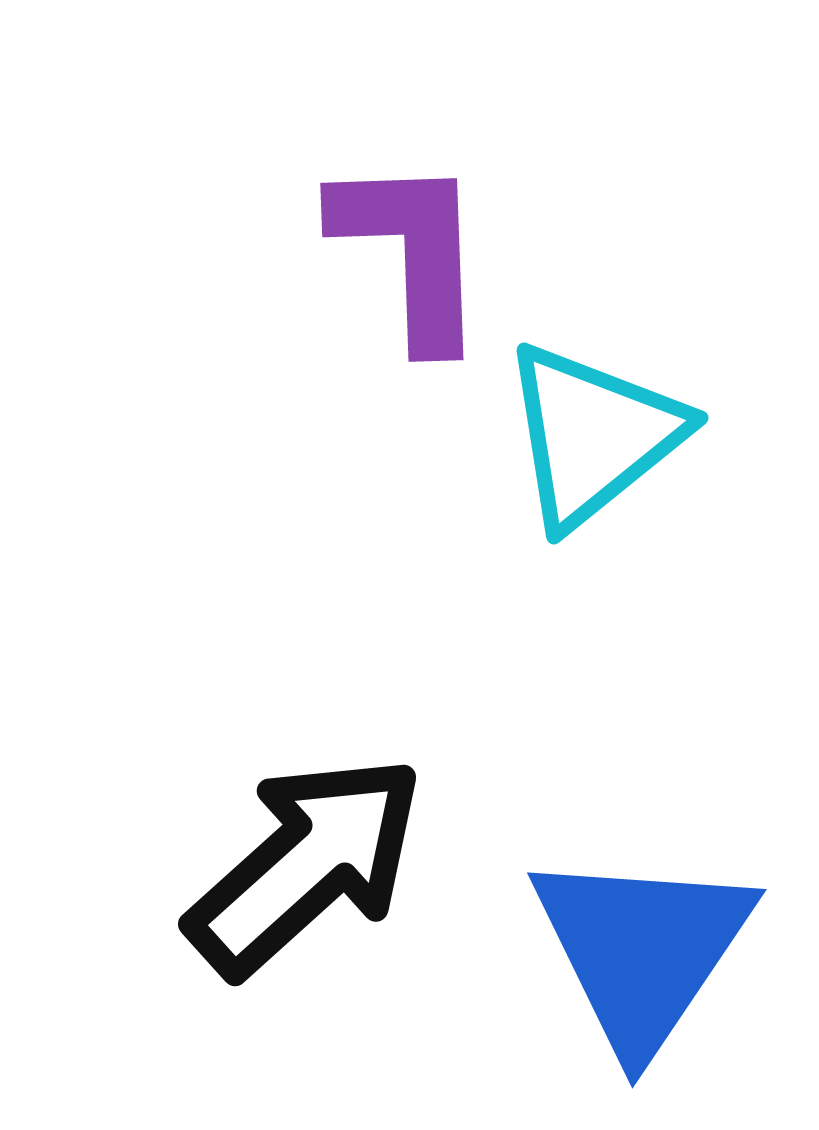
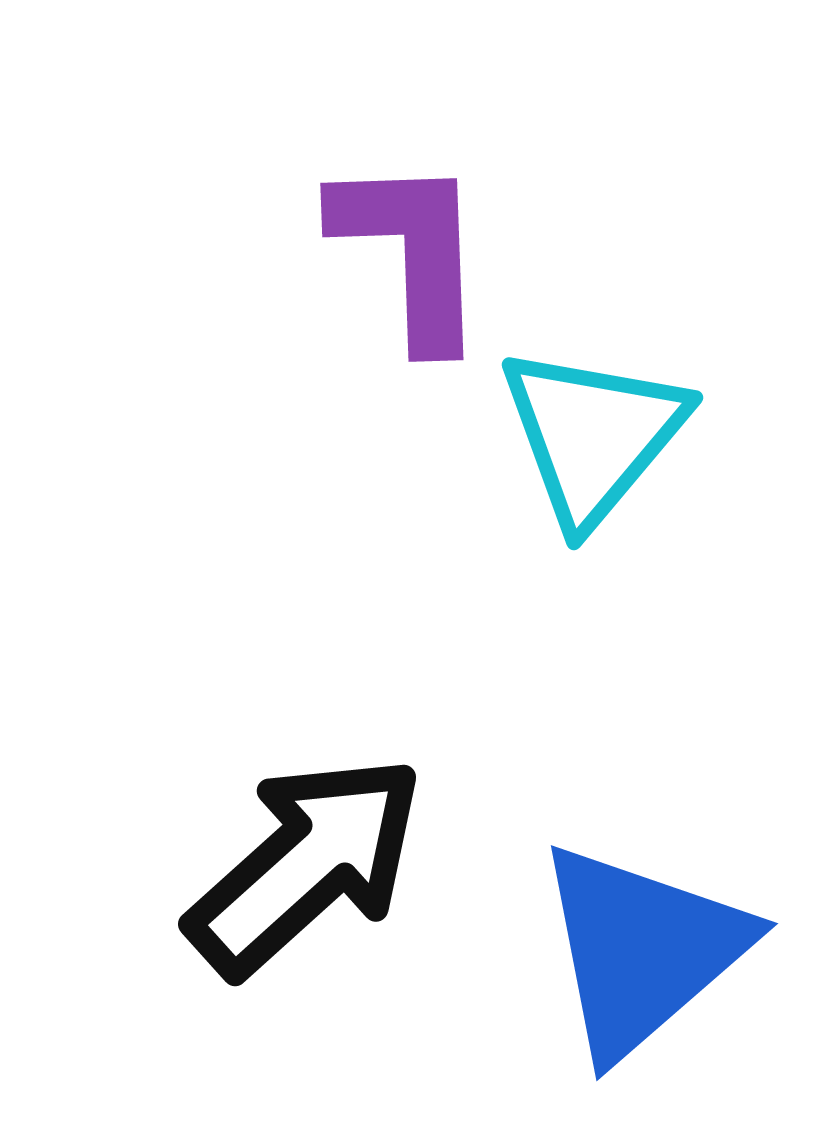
cyan triangle: rotated 11 degrees counterclockwise
blue triangle: rotated 15 degrees clockwise
